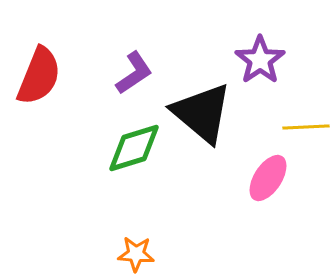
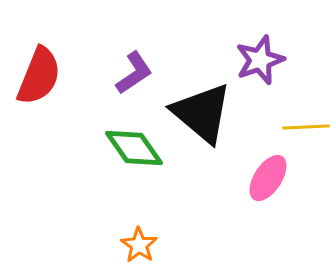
purple star: rotated 15 degrees clockwise
green diamond: rotated 72 degrees clockwise
orange star: moved 3 px right, 9 px up; rotated 30 degrees clockwise
